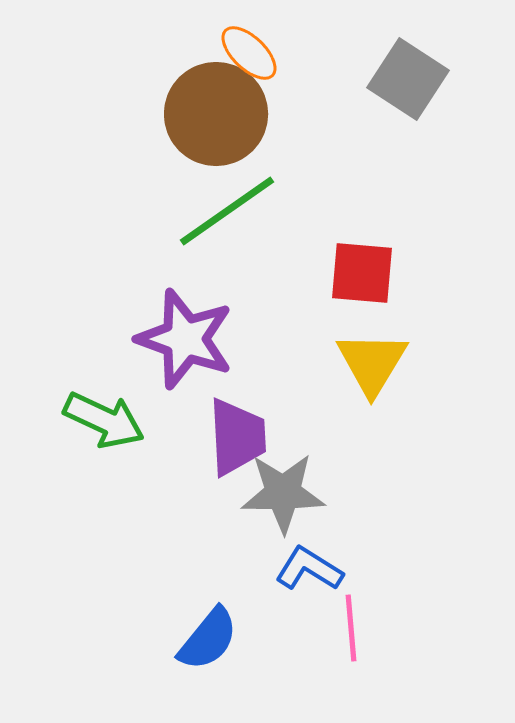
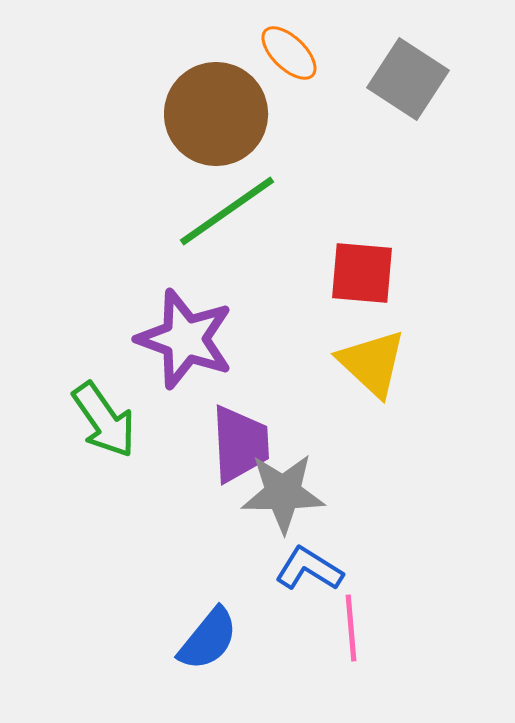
orange ellipse: moved 40 px right
yellow triangle: rotated 18 degrees counterclockwise
green arrow: rotated 30 degrees clockwise
purple trapezoid: moved 3 px right, 7 px down
